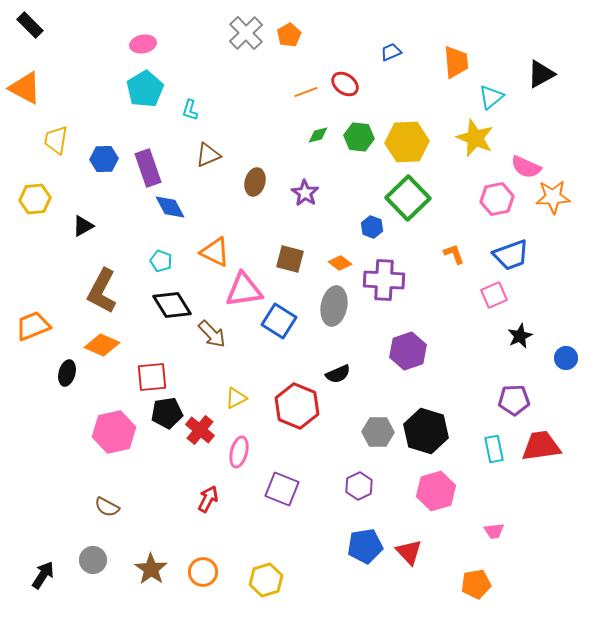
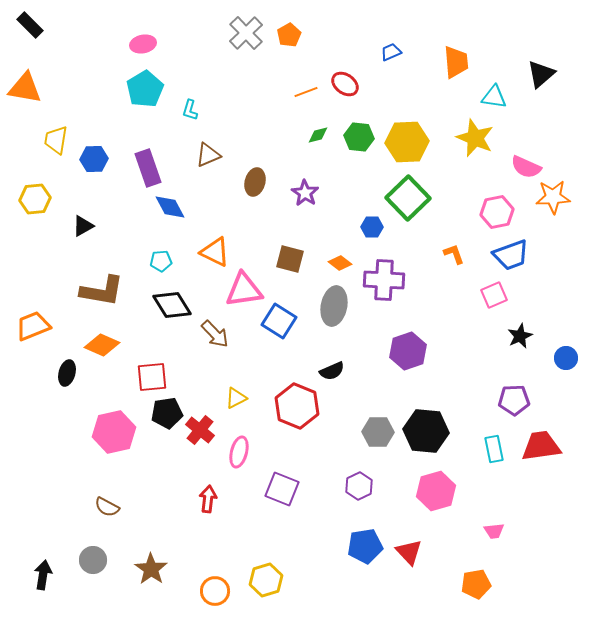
black triangle at (541, 74): rotated 12 degrees counterclockwise
orange triangle at (25, 88): rotated 18 degrees counterclockwise
cyan triangle at (491, 97): moved 3 px right; rotated 48 degrees clockwise
blue hexagon at (104, 159): moved 10 px left
pink hexagon at (497, 199): moved 13 px down
blue hexagon at (372, 227): rotated 20 degrees counterclockwise
cyan pentagon at (161, 261): rotated 25 degrees counterclockwise
brown L-shape at (102, 291): rotated 108 degrees counterclockwise
brown arrow at (212, 334): moved 3 px right
black semicircle at (338, 374): moved 6 px left, 3 px up
black hexagon at (426, 431): rotated 12 degrees counterclockwise
red arrow at (208, 499): rotated 20 degrees counterclockwise
orange circle at (203, 572): moved 12 px right, 19 px down
black arrow at (43, 575): rotated 24 degrees counterclockwise
